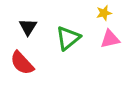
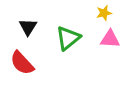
pink triangle: rotated 15 degrees clockwise
